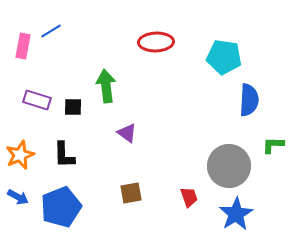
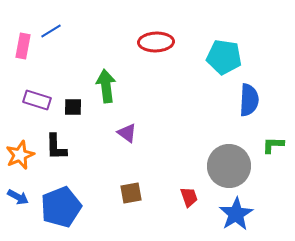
black L-shape: moved 8 px left, 8 px up
